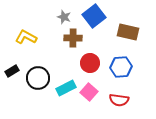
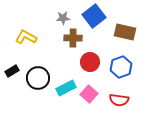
gray star: moved 1 px left, 1 px down; rotated 24 degrees counterclockwise
brown rectangle: moved 3 px left
red circle: moved 1 px up
blue hexagon: rotated 15 degrees counterclockwise
pink square: moved 2 px down
